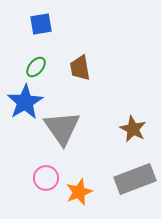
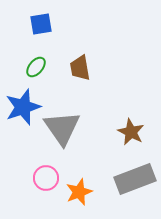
blue star: moved 2 px left, 5 px down; rotated 12 degrees clockwise
brown star: moved 2 px left, 3 px down
